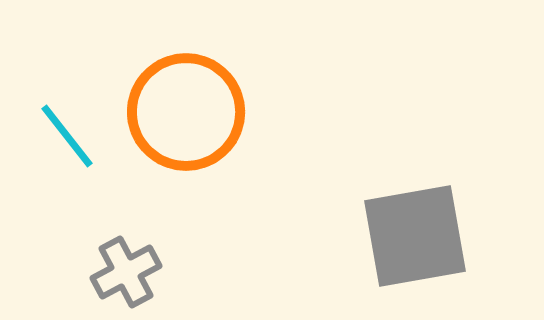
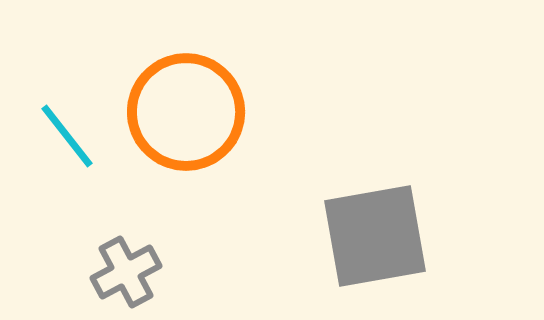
gray square: moved 40 px left
